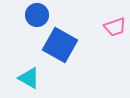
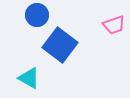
pink trapezoid: moved 1 px left, 2 px up
blue square: rotated 8 degrees clockwise
